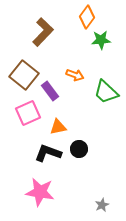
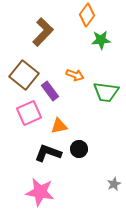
orange diamond: moved 2 px up
green trapezoid: rotated 36 degrees counterclockwise
pink square: moved 1 px right
orange triangle: moved 1 px right, 1 px up
gray star: moved 12 px right, 21 px up
